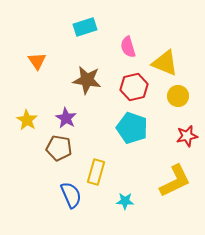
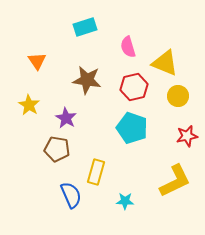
yellow star: moved 2 px right, 15 px up
brown pentagon: moved 2 px left, 1 px down
